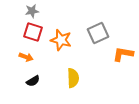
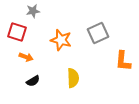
gray star: moved 1 px right
red square: moved 16 px left
orange L-shape: moved 7 px down; rotated 95 degrees counterclockwise
